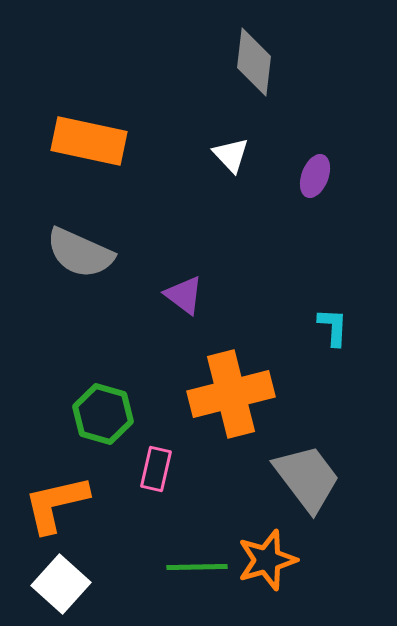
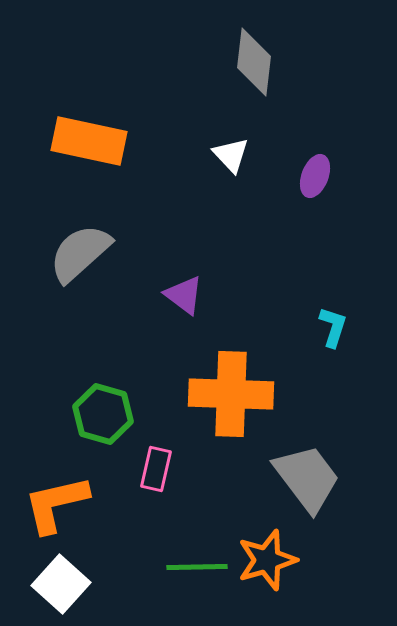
gray semicircle: rotated 114 degrees clockwise
cyan L-shape: rotated 15 degrees clockwise
orange cross: rotated 16 degrees clockwise
